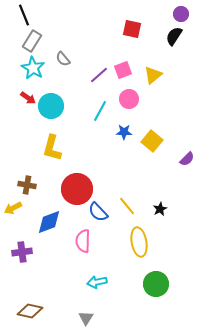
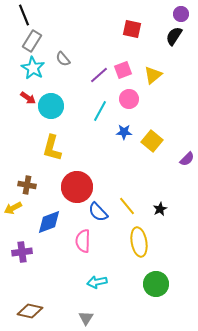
red circle: moved 2 px up
